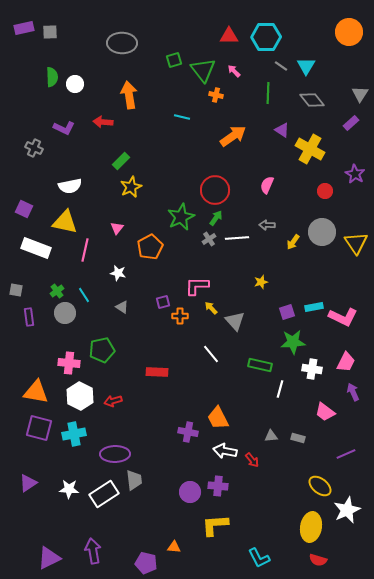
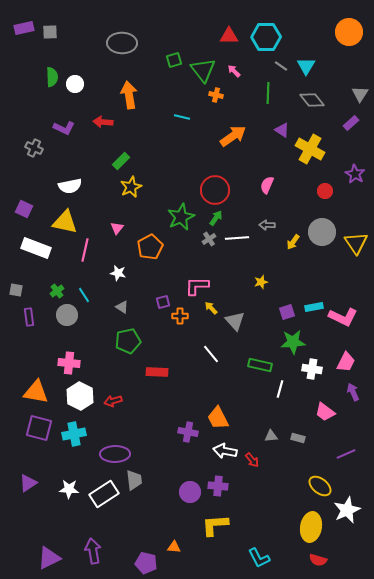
gray circle at (65, 313): moved 2 px right, 2 px down
green pentagon at (102, 350): moved 26 px right, 9 px up
